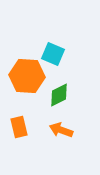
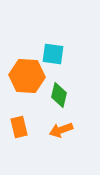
cyan square: rotated 15 degrees counterclockwise
green diamond: rotated 50 degrees counterclockwise
orange arrow: rotated 40 degrees counterclockwise
